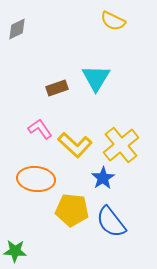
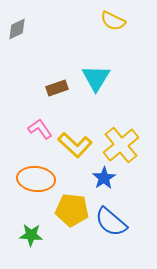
blue star: moved 1 px right
blue semicircle: rotated 12 degrees counterclockwise
green star: moved 16 px right, 16 px up
